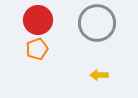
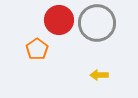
red circle: moved 21 px right
orange pentagon: rotated 15 degrees counterclockwise
